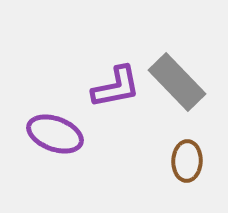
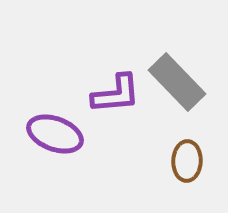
purple L-shape: moved 7 px down; rotated 6 degrees clockwise
